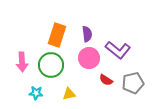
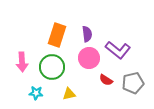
green circle: moved 1 px right, 2 px down
